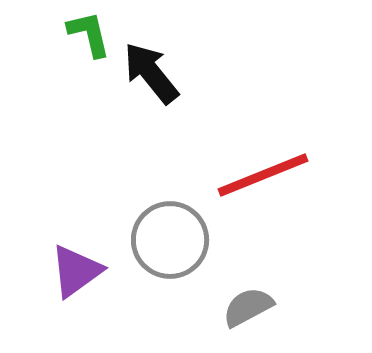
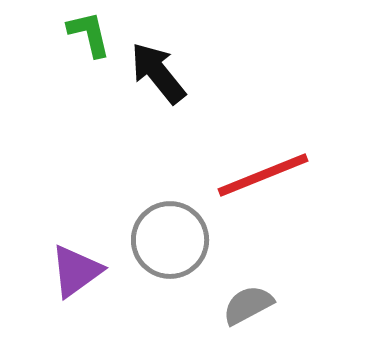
black arrow: moved 7 px right
gray semicircle: moved 2 px up
